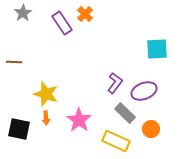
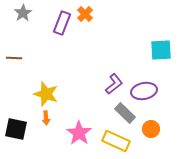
purple rectangle: rotated 55 degrees clockwise
cyan square: moved 4 px right, 1 px down
brown line: moved 4 px up
purple L-shape: moved 1 px left, 1 px down; rotated 15 degrees clockwise
purple ellipse: rotated 10 degrees clockwise
pink star: moved 13 px down
black square: moved 3 px left
